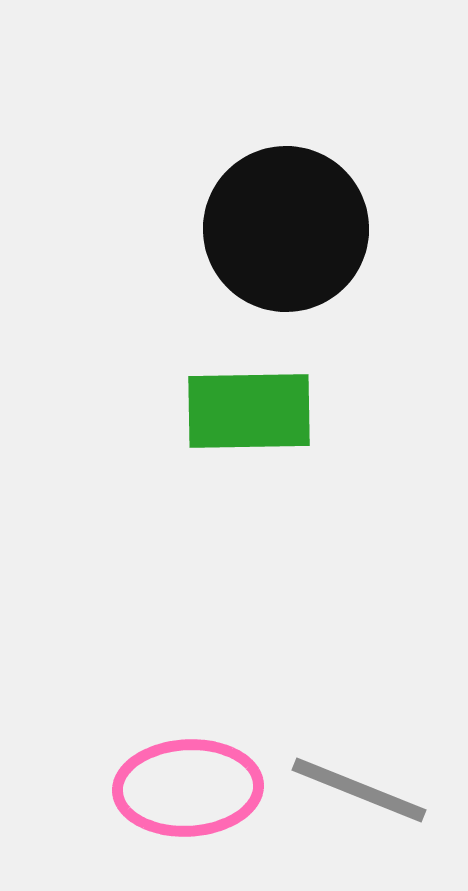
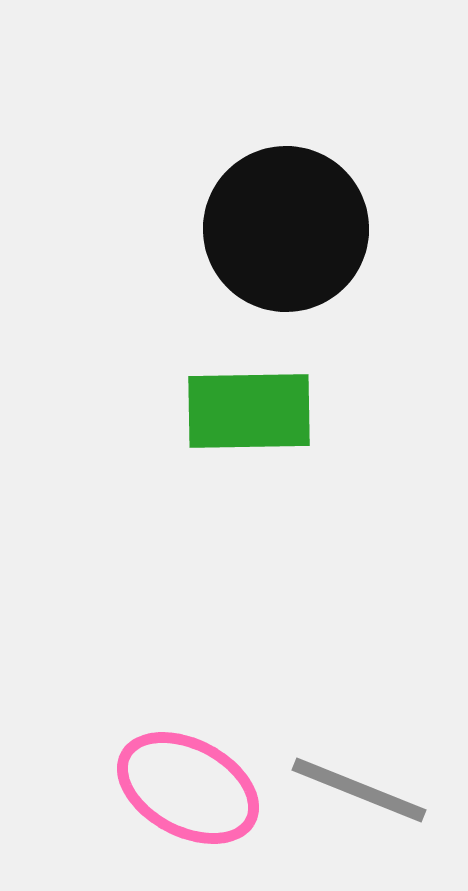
pink ellipse: rotated 31 degrees clockwise
